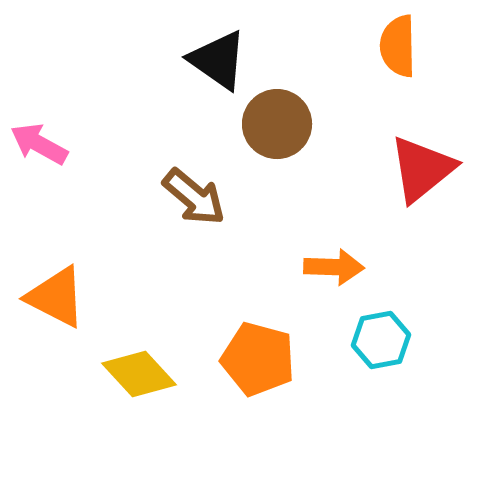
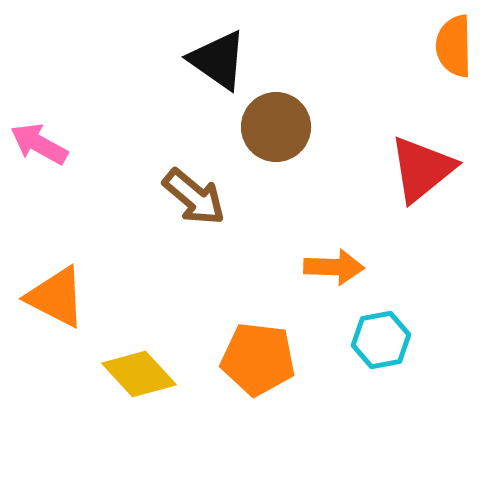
orange semicircle: moved 56 px right
brown circle: moved 1 px left, 3 px down
orange pentagon: rotated 8 degrees counterclockwise
